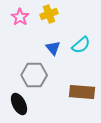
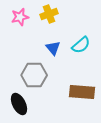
pink star: rotated 24 degrees clockwise
